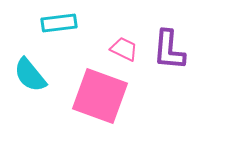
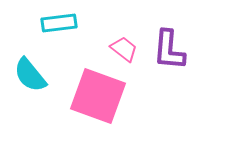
pink trapezoid: rotated 12 degrees clockwise
pink square: moved 2 px left
